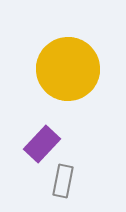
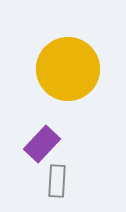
gray rectangle: moved 6 px left; rotated 8 degrees counterclockwise
